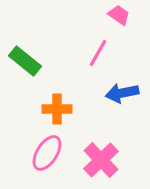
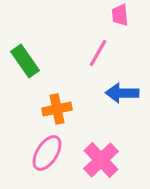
pink trapezoid: moved 1 px right; rotated 130 degrees counterclockwise
green rectangle: rotated 16 degrees clockwise
blue arrow: rotated 12 degrees clockwise
orange cross: rotated 12 degrees counterclockwise
